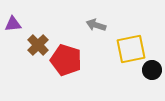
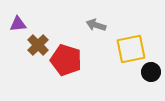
purple triangle: moved 5 px right
black circle: moved 1 px left, 2 px down
